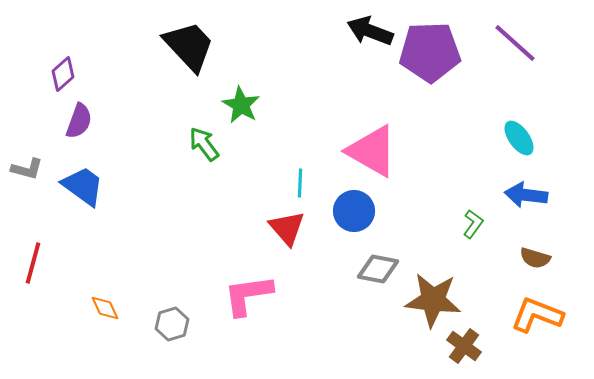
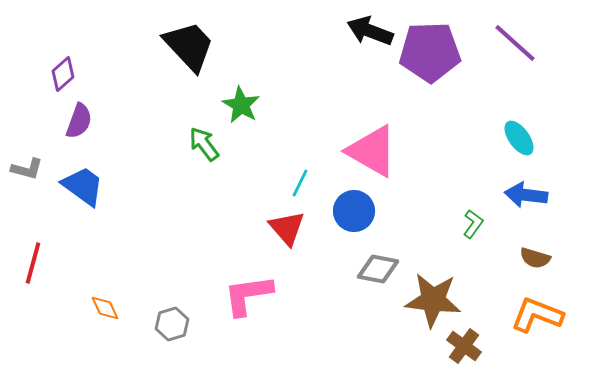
cyan line: rotated 24 degrees clockwise
